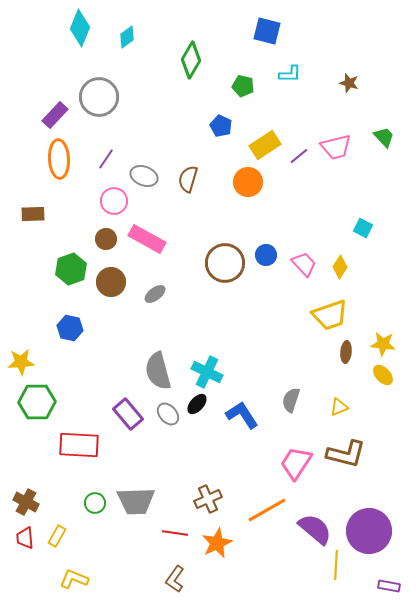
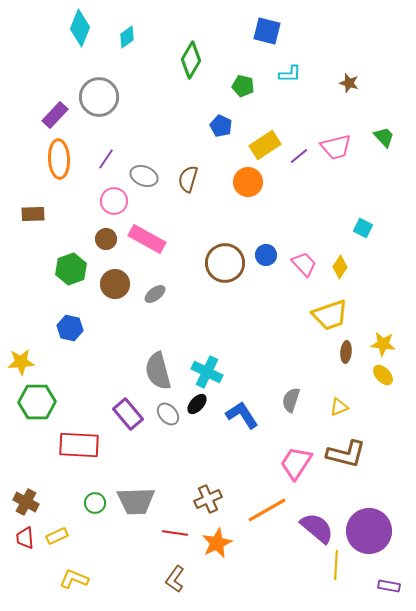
brown circle at (111, 282): moved 4 px right, 2 px down
purple semicircle at (315, 529): moved 2 px right, 1 px up
yellow rectangle at (57, 536): rotated 35 degrees clockwise
